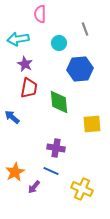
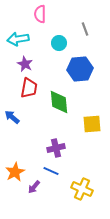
purple cross: rotated 24 degrees counterclockwise
